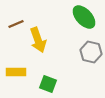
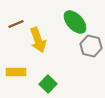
green ellipse: moved 9 px left, 5 px down
gray hexagon: moved 6 px up
green square: rotated 24 degrees clockwise
